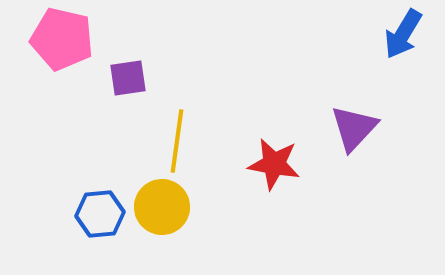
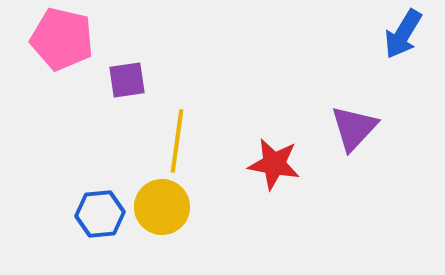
purple square: moved 1 px left, 2 px down
